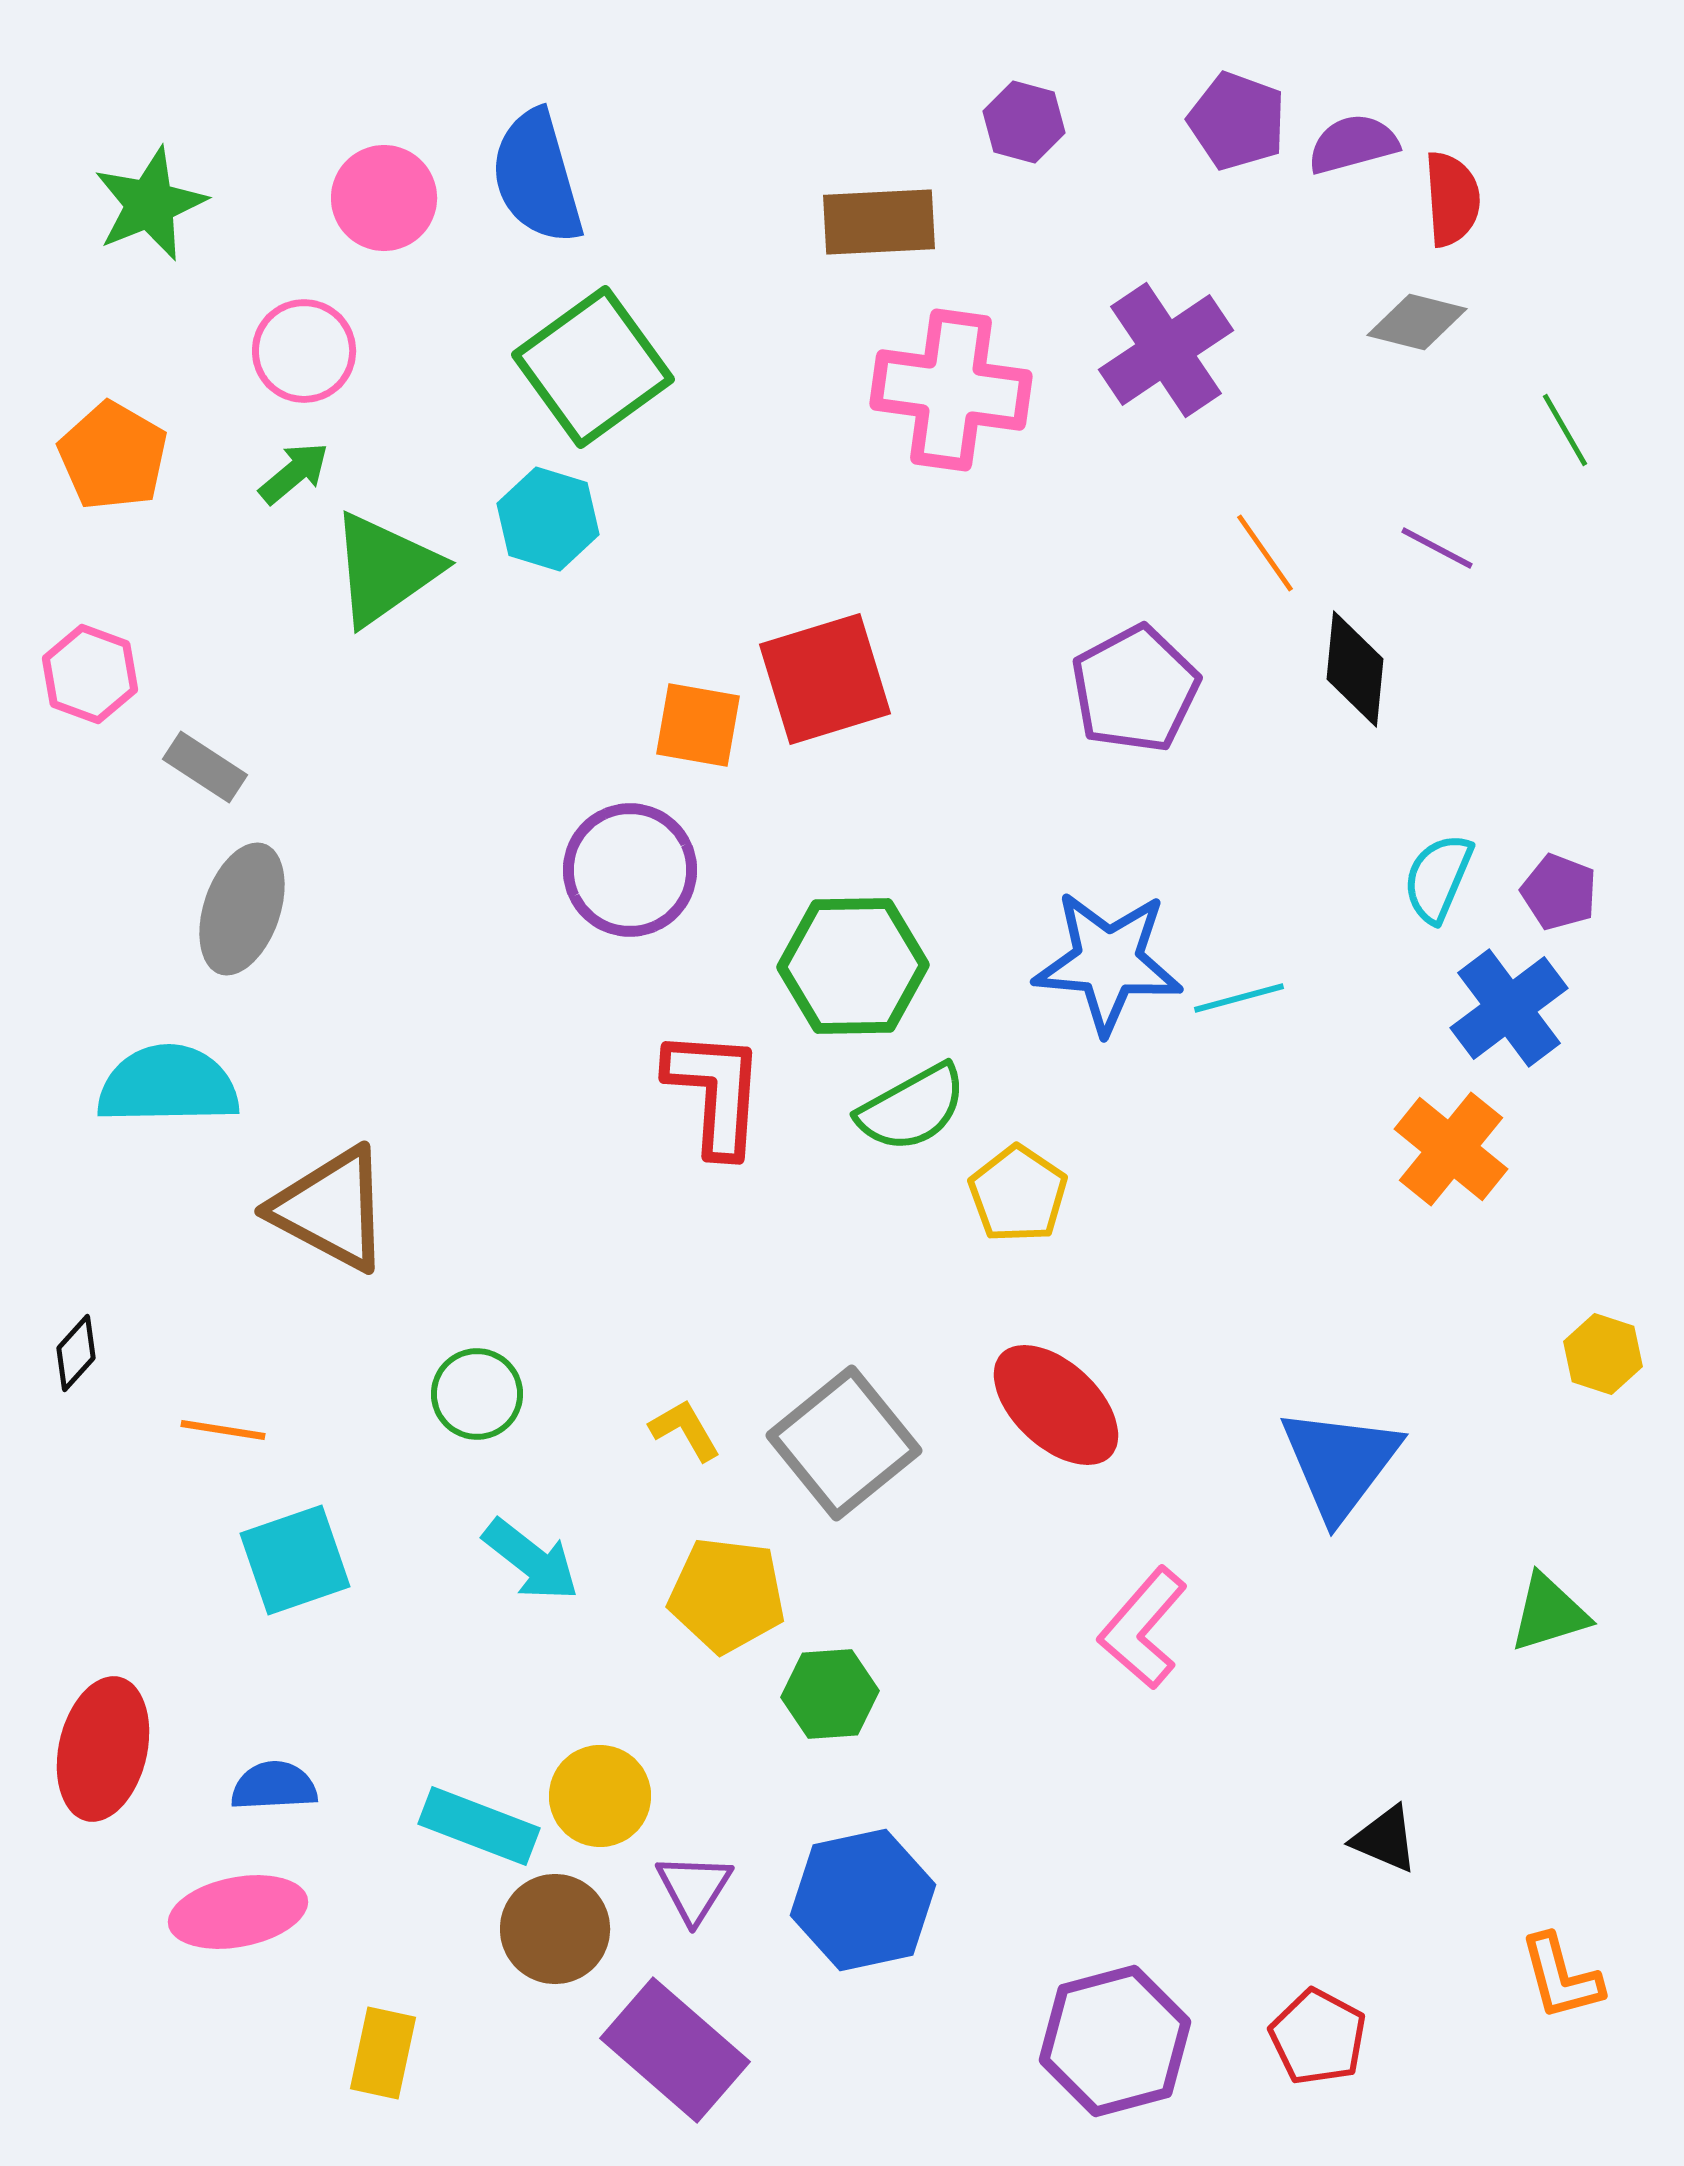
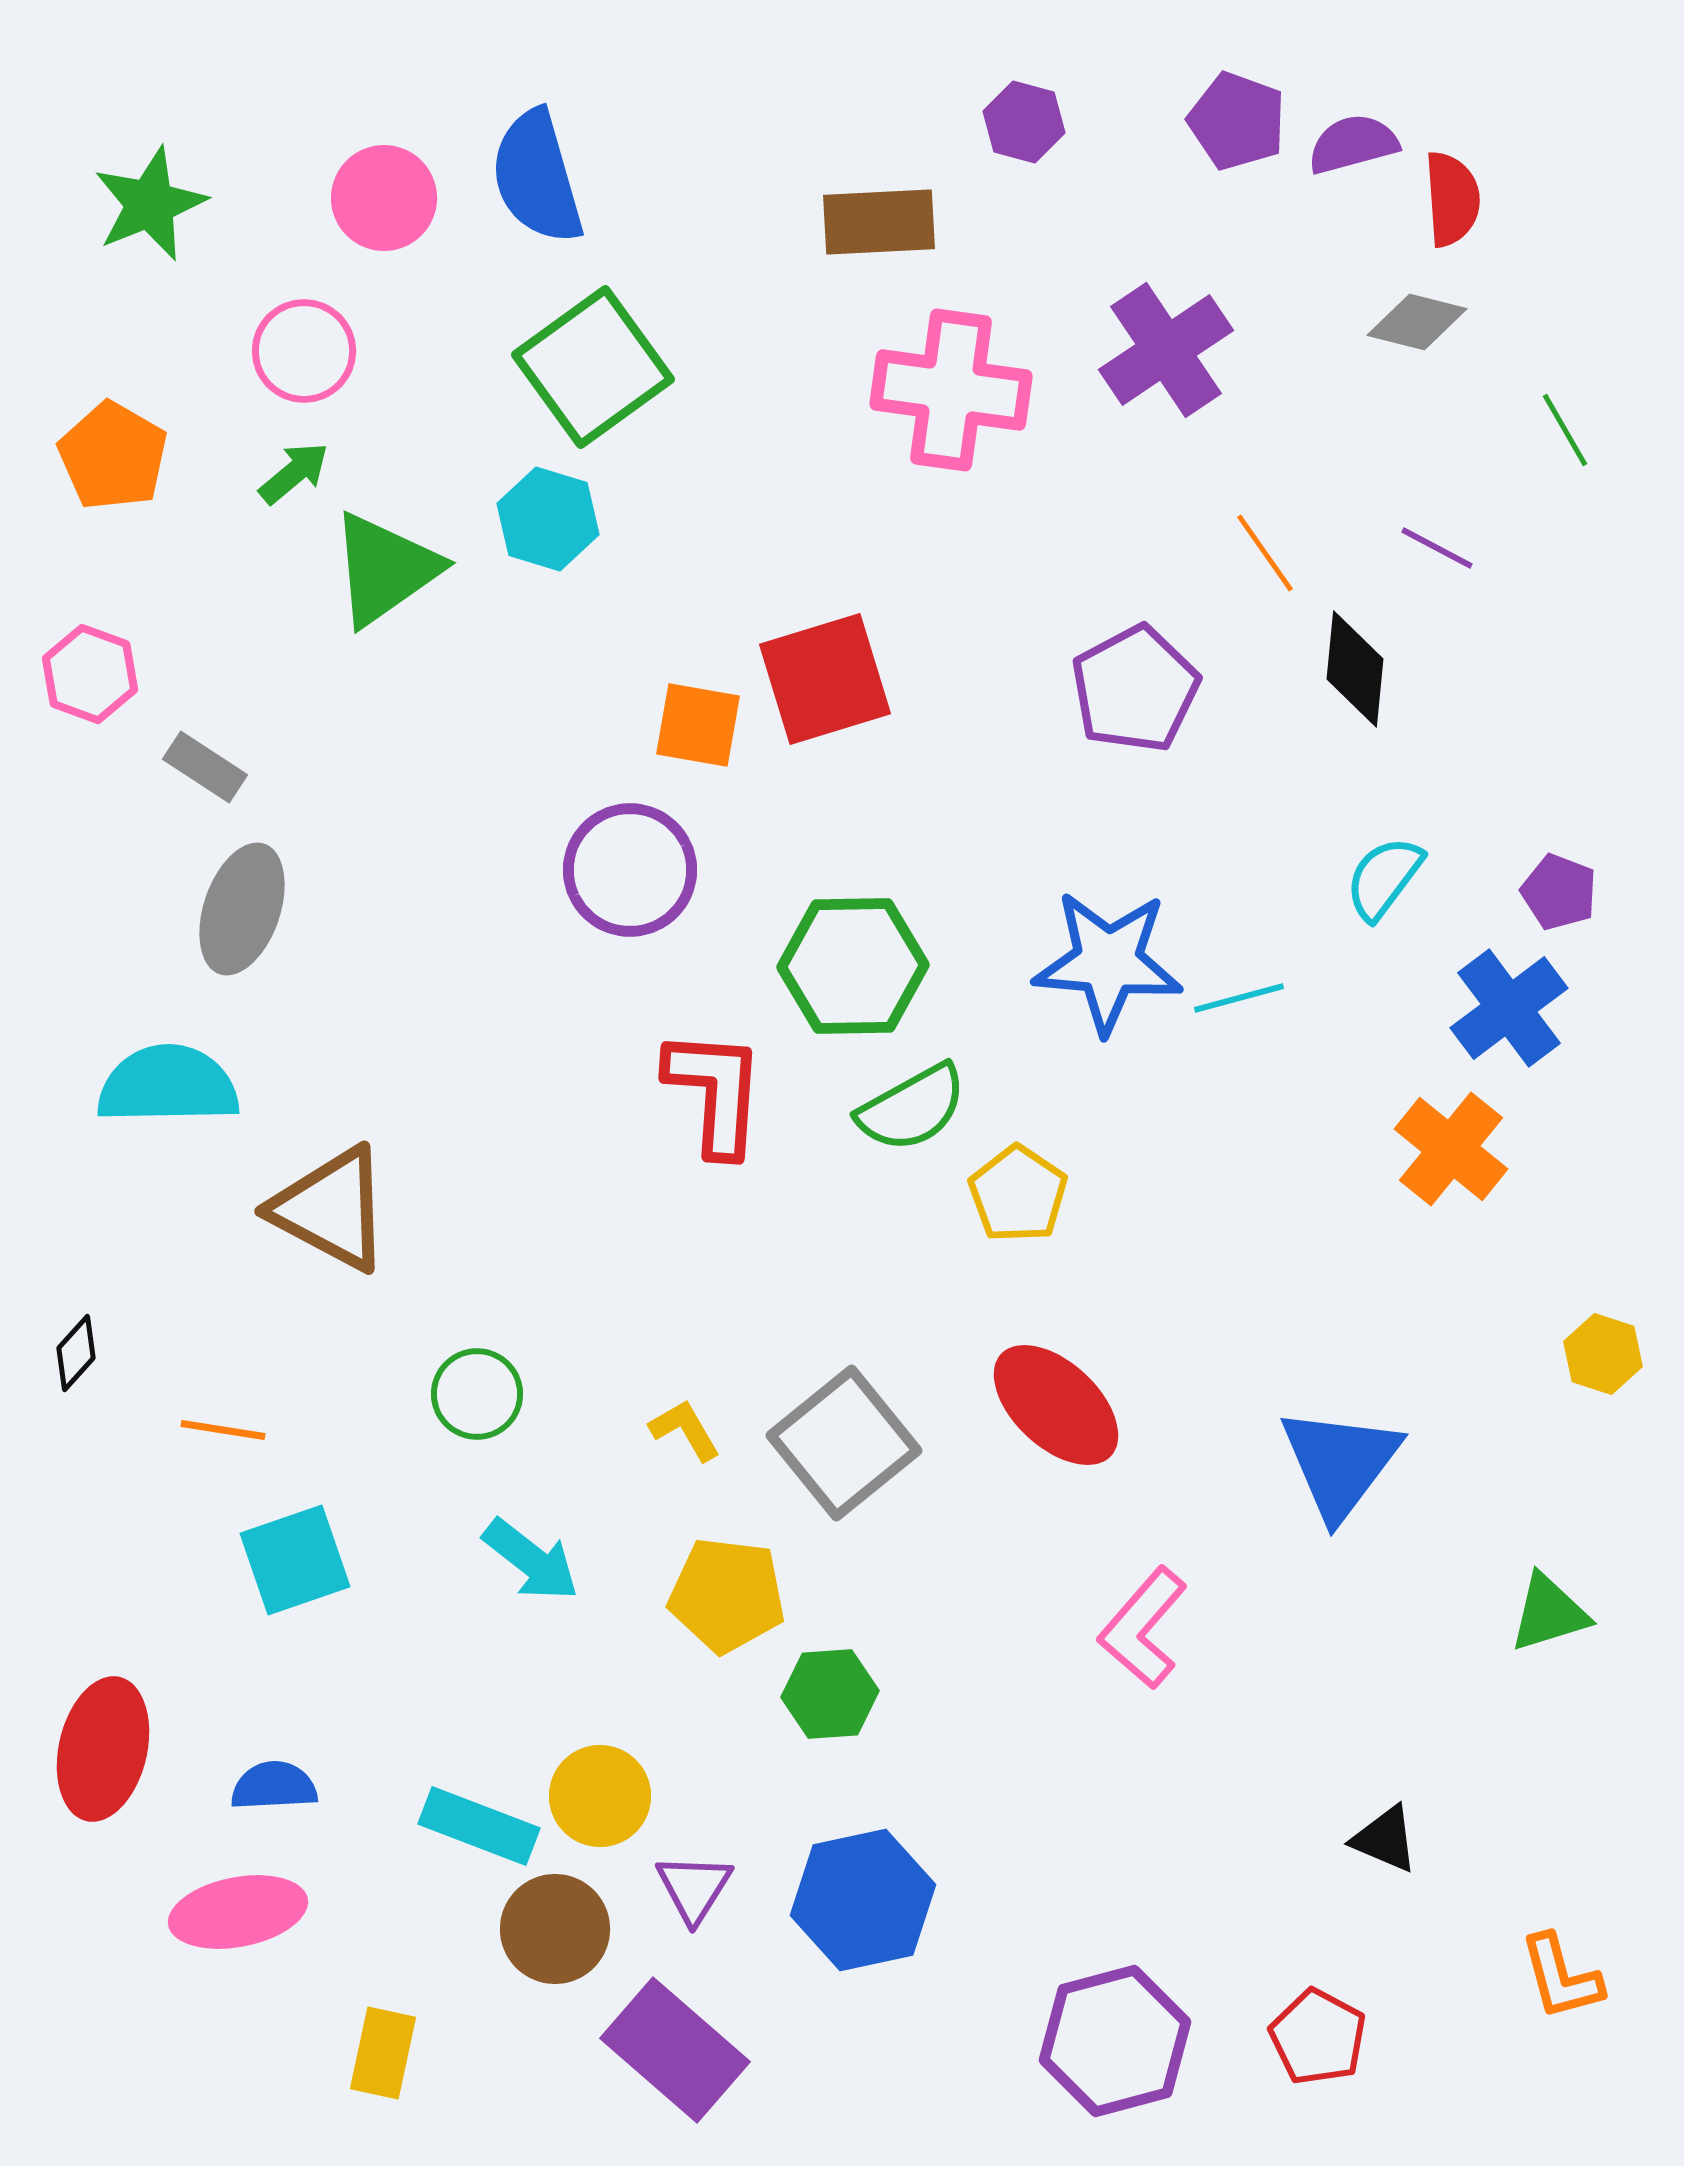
cyan semicircle at (1438, 878): moved 54 px left; rotated 14 degrees clockwise
